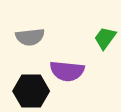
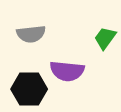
gray semicircle: moved 1 px right, 3 px up
black hexagon: moved 2 px left, 2 px up
